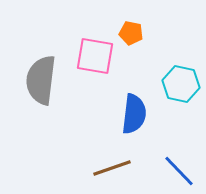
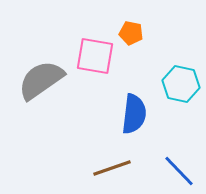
gray semicircle: rotated 48 degrees clockwise
